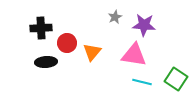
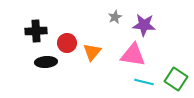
black cross: moved 5 px left, 3 px down
pink triangle: moved 1 px left
cyan line: moved 2 px right
